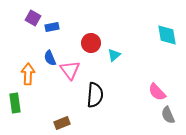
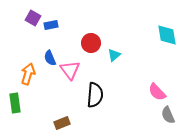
blue rectangle: moved 1 px left, 2 px up
orange arrow: rotated 15 degrees clockwise
